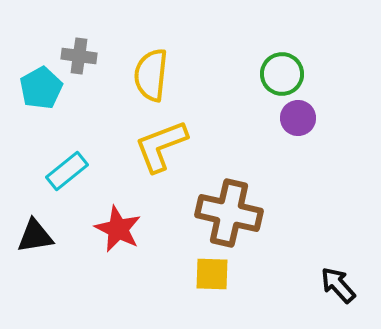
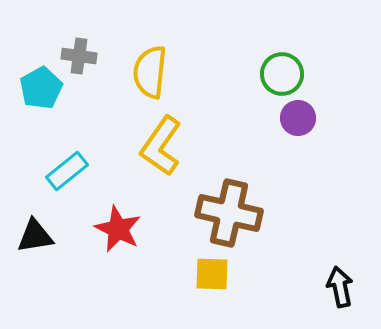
yellow semicircle: moved 1 px left, 3 px up
yellow L-shape: rotated 34 degrees counterclockwise
black arrow: moved 2 px right, 2 px down; rotated 30 degrees clockwise
